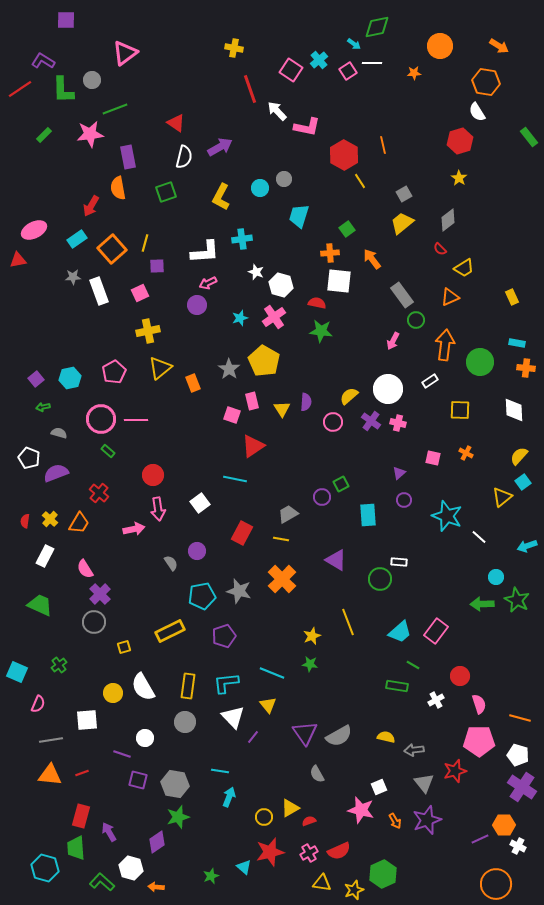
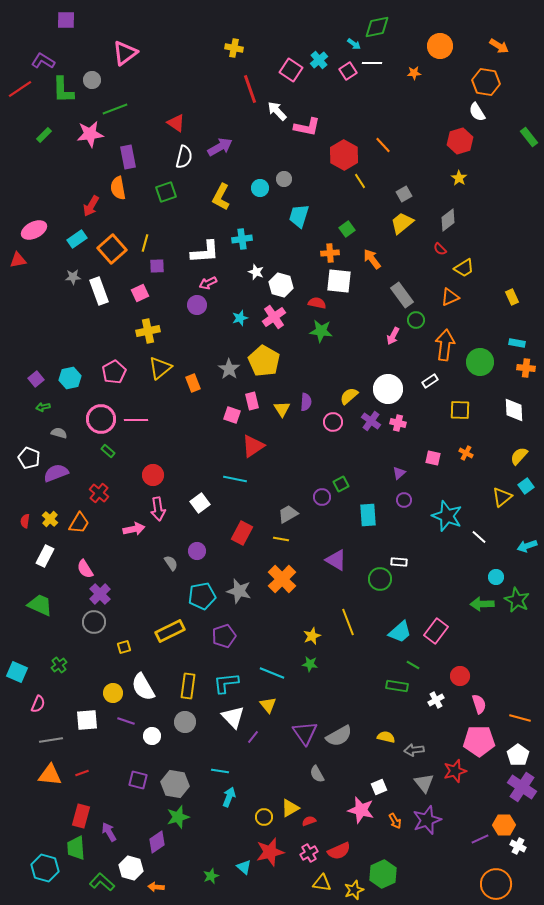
orange line at (383, 145): rotated 30 degrees counterclockwise
pink arrow at (393, 341): moved 5 px up
cyan square at (523, 482): moved 3 px right, 4 px down
white circle at (145, 738): moved 7 px right, 2 px up
purple line at (122, 754): moved 4 px right, 33 px up
white pentagon at (518, 755): rotated 20 degrees clockwise
